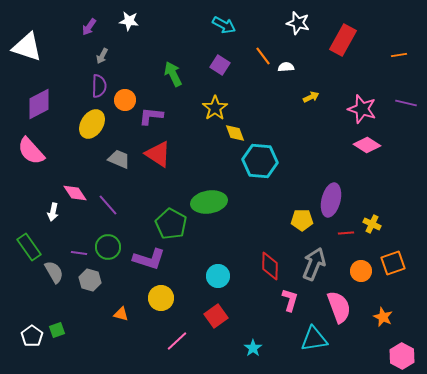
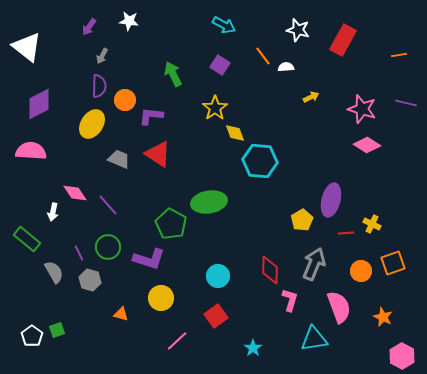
white star at (298, 23): moved 7 px down
white triangle at (27, 47): rotated 20 degrees clockwise
pink semicircle at (31, 151): rotated 136 degrees clockwise
yellow pentagon at (302, 220): rotated 30 degrees counterclockwise
green rectangle at (29, 247): moved 2 px left, 8 px up; rotated 16 degrees counterclockwise
purple line at (79, 253): rotated 56 degrees clockwise
red diamond at (270, 266): moved 4 px down
